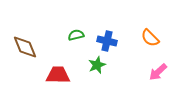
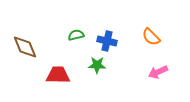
orange semicircle: moved 1 px right, 1 px up
green star: rotated 24 degrees clockwise
pink arrow: rotated 18 degrees clockwise
